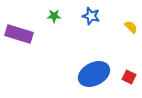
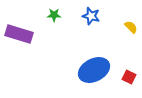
green star: moved 1 px up
blue ellipse: moved 4 px up
